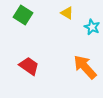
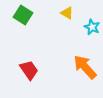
red trapezoid: moved 4 px down; rotated 20 degrees clockwise
